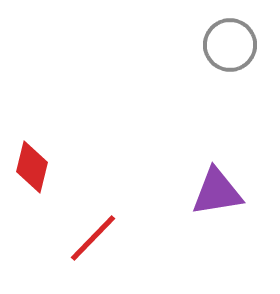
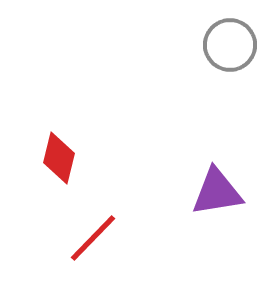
red diamond: moved 27 px right, 9 px up
